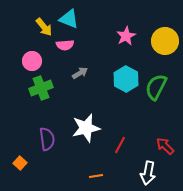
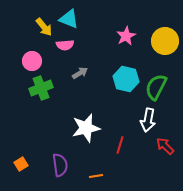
cyan hexagon: rotated 15 degrees counterclockwise
purple semicircle: moved 13 px right, 26 px down
red line: rotated 12 degrees counterclockwise
orange square: moved 1 px right, 1 px down; rotated 16 degrees clockwise
white arrow: moved 53 px up
